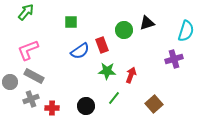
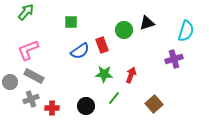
green star: moved 3 px left, 3 px down
